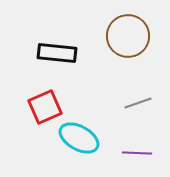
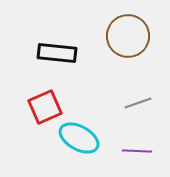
purple line: moved 2 px up
